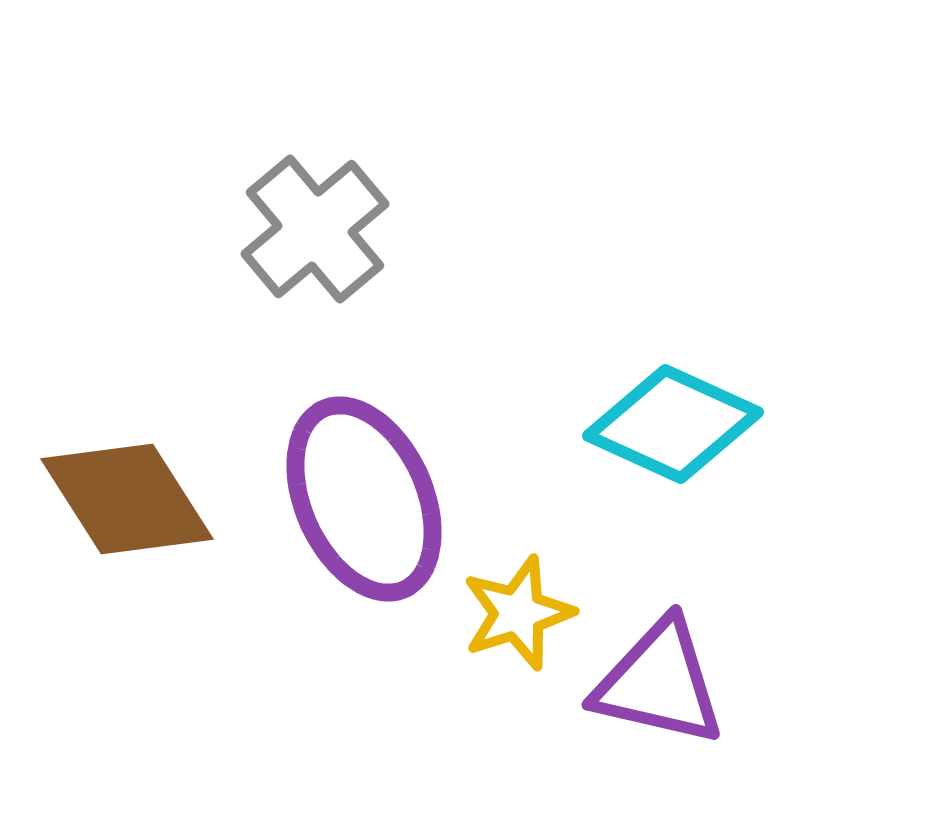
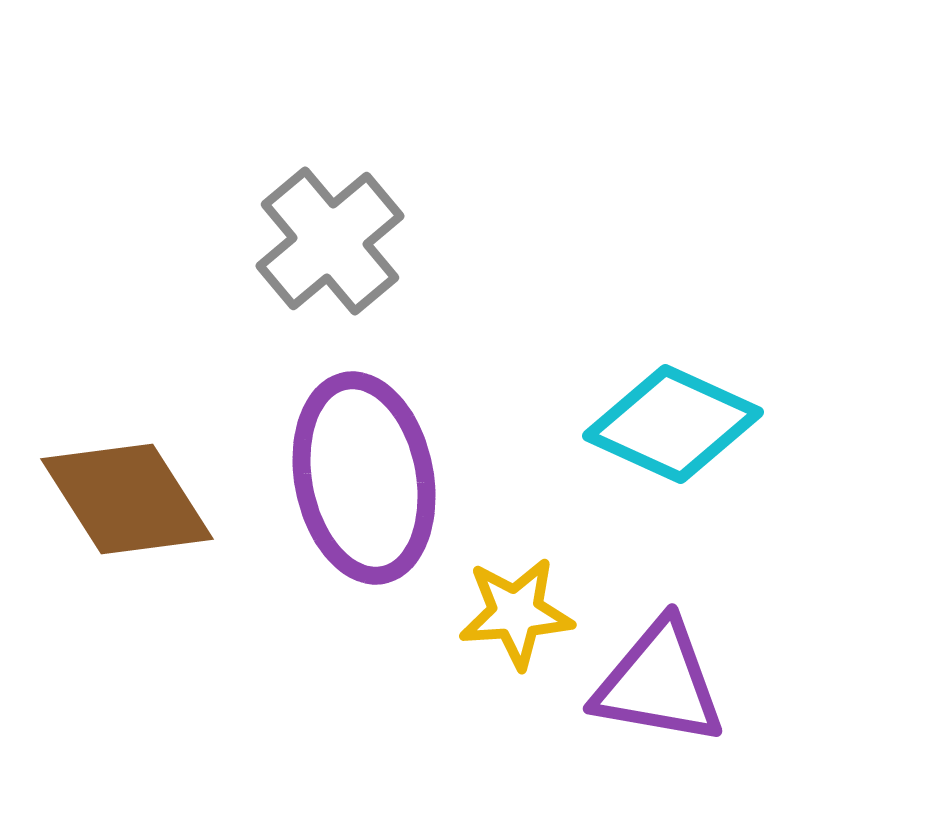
gray cross: moved 15 px right, 12 px down
purple ellipse: moved 21 px up; rotated 13 degrees clockwise
yellow star: moved 2 px left; rotated 14 degrees clockwise
purple triangle: rotated 3 degrees counterclockwise
